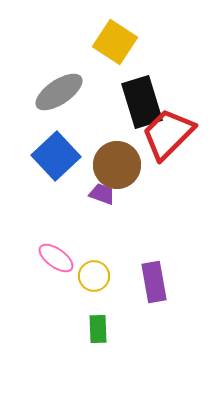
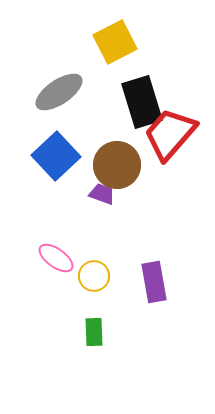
yellow square: rotated 30 degrees clockwise
red trapezoid: moved 2 px right; rotated 4 degrees counterclockwise
green rectangle: moved 4 px left, 3 px down
